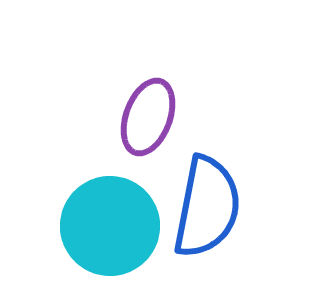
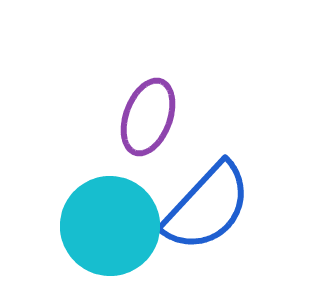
blue semicircle: rotated 32 degrees clockwise
